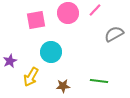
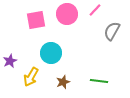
pink circle: moved 1 px left, 1 px down
gray semicircle: moved 2 px left, 3 px up; rotated 30 degrees counterclockwise
cyan circle: moved 1 px down
brown star: moved 4 px up; rotated 16 degrees counterclockwise
